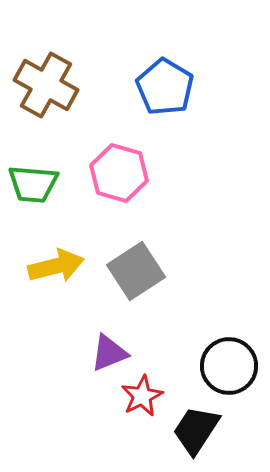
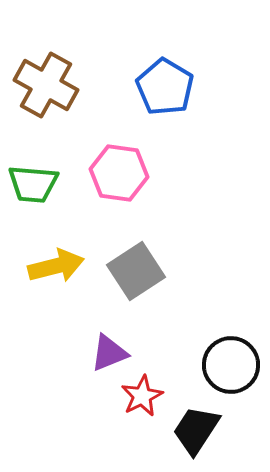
pink hexagon: rotated 8 degrees counterclockwise
black circle: moved 2 px right, 1 px up
